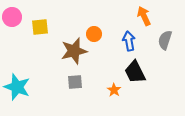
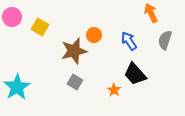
orange arrow: moved 7 px right, 3 px up
yellow square: rotated 36 degrees clockwise
orange circle: moved 1 px down
blue arrow: rotated 24 degrees counterclockwise
black trapezoid: moved 2 px down; rotated 15 degrees counterclockwise
gray square: rotated 35 degrees clockwise
cyan star: rotated 20 degrees clockwise
